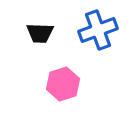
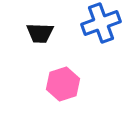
blue cross: moved 3 px right, 7 px up
